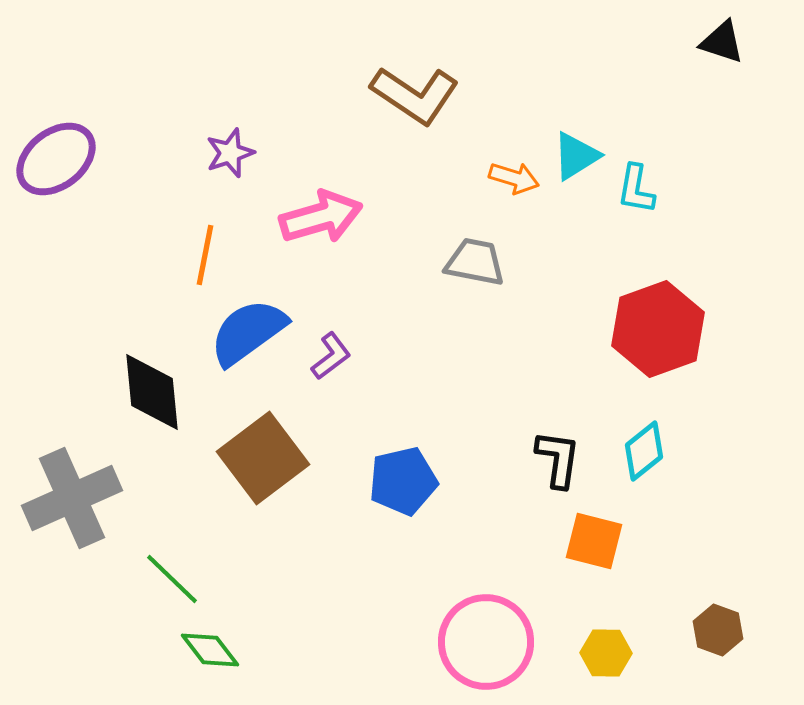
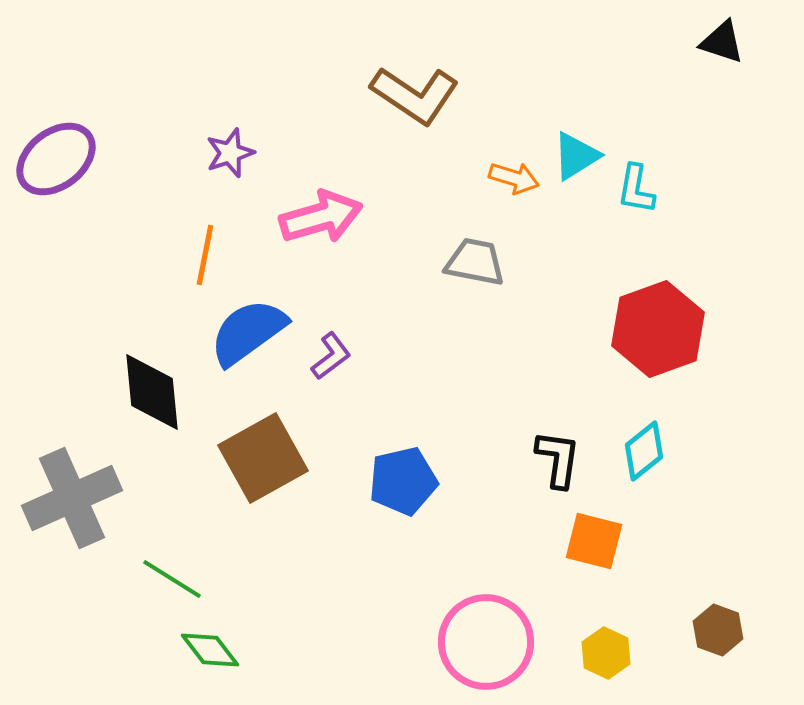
brown square: rotated 8 degrees clockwise
green line: rotated 12 degrees counterclockwise
yellow hexagon: rotated 24 degrees clockwise
